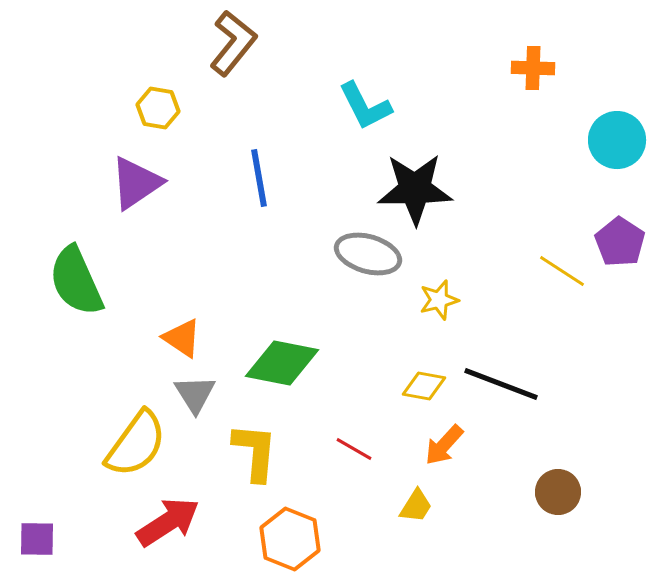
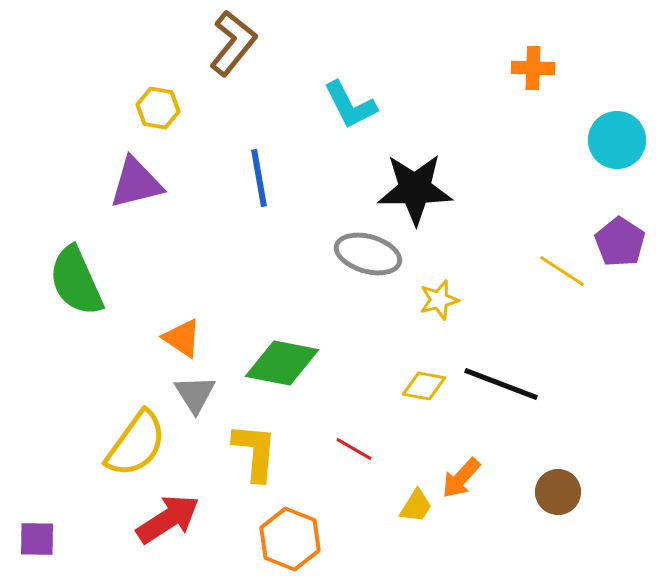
cyan L-shape: moved 15 px left, 1 px up
purple triangle: rotated 20 degrees clockwise
orange arrow: moved 17 px right, 33 px down
red arrow: moved 3 px up
